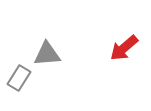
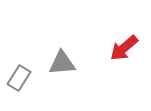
gray triangle: moved 15 px right, 9 px down
